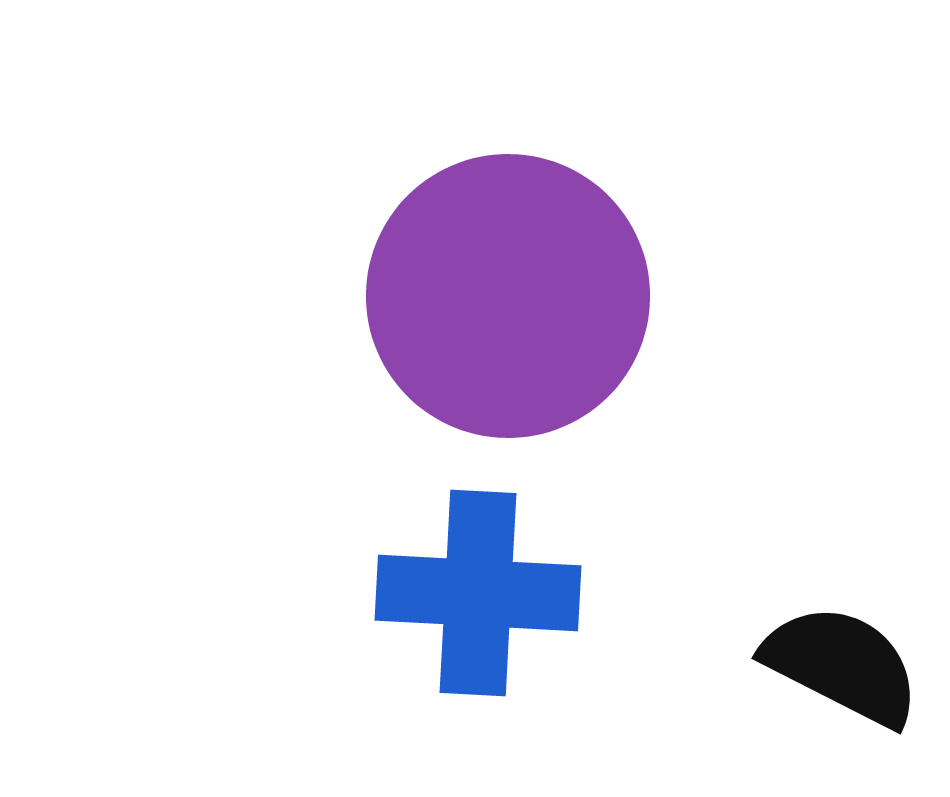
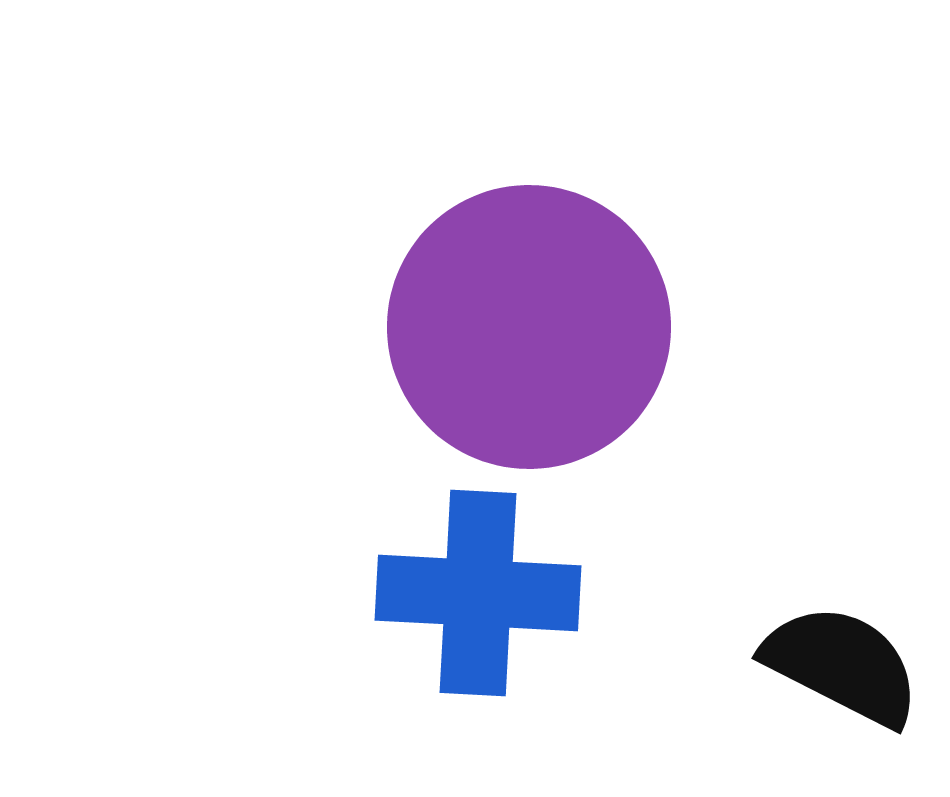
purple circle: moved 21 px right, 31 px down
